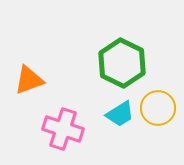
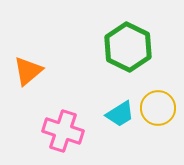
green hexagon: moved 6 px right, 16 px up
orange triangle: moved 1 px left, 9 px up; rotated 20 degrees counterclockwise
pink cross: moved 2 px down
